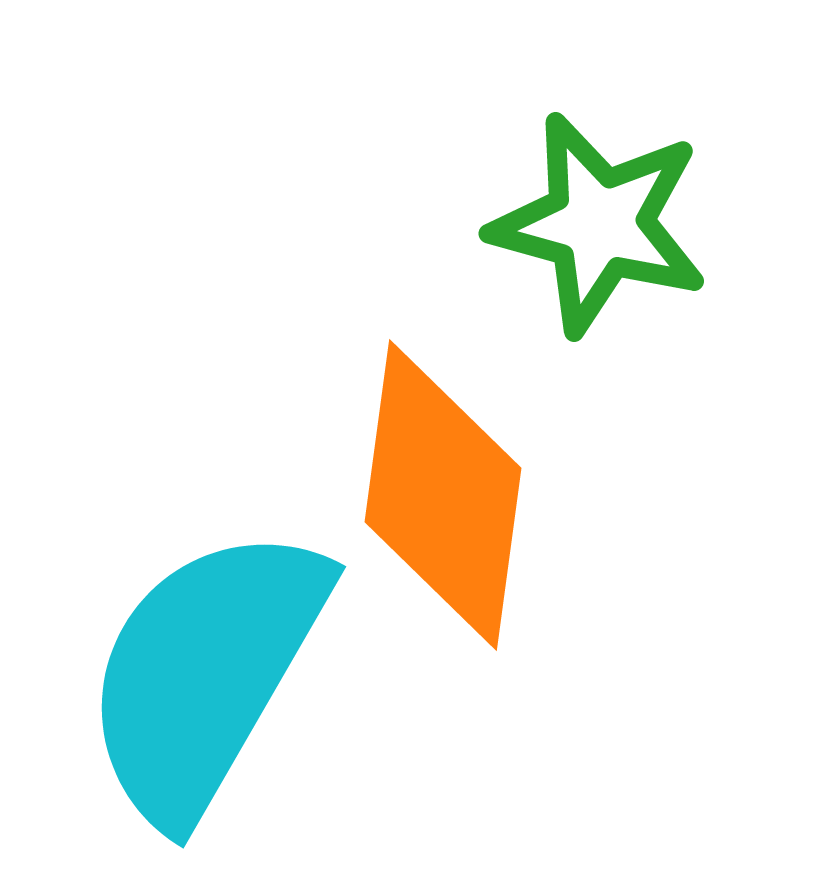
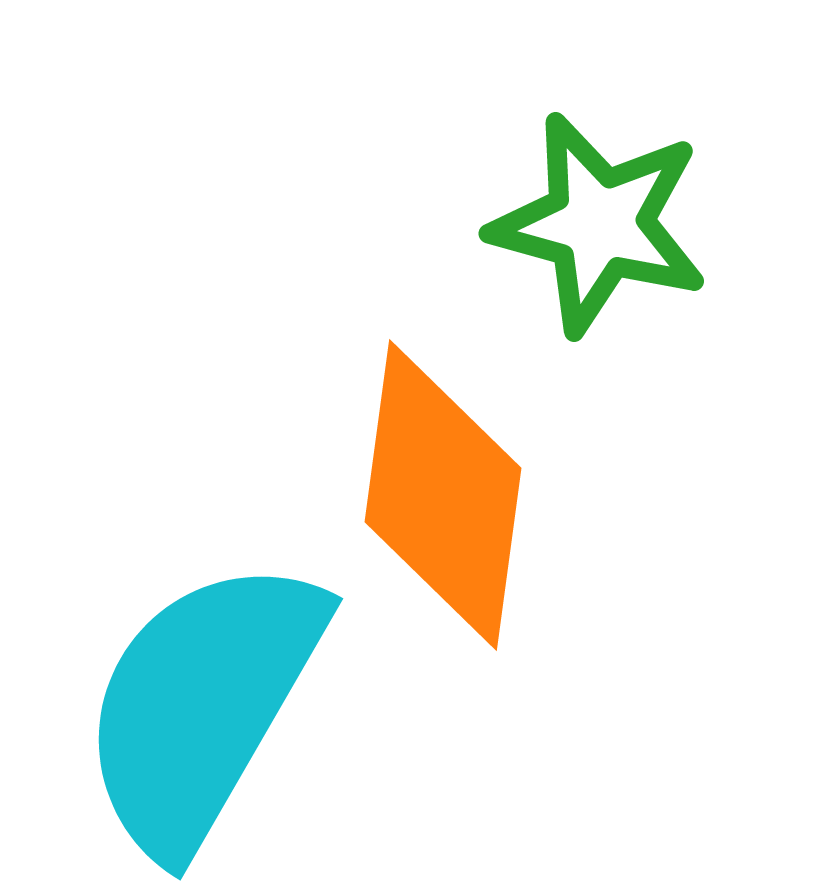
cyan semicircle: moved 3 px left, 32 px down
